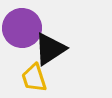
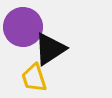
purple circle: moved 1 px right, 1 px up
